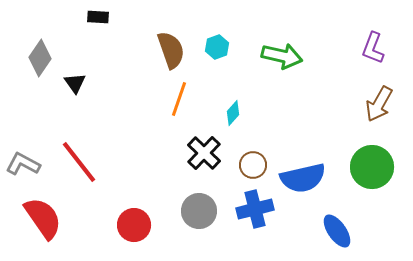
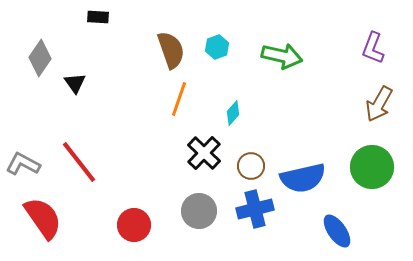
brown circle: moved 2 px left, 1 px down
